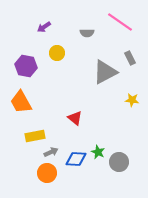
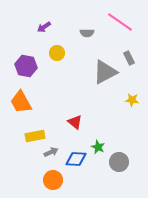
gray rectangle: moved 1 px left
red triangle: moved 4 px down
green star: moved 5 px up
orange circle: moved 6 px right, 7 px down
